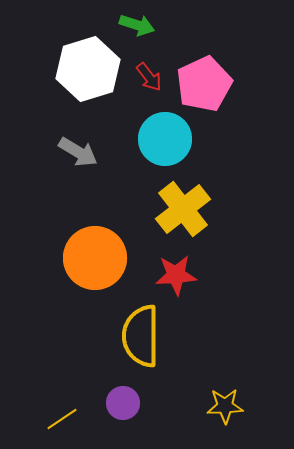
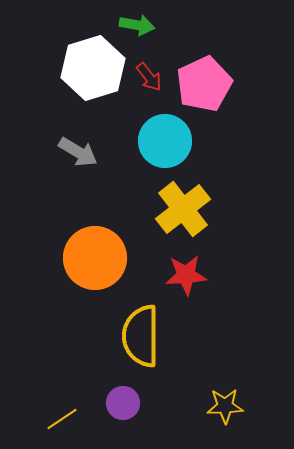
green arrow: rotated 8 degrees counterclockwise
white hexagon: moved 5 px right, 1 px up
cyan circle: moved 2 px down
red star: moved 10 px right
